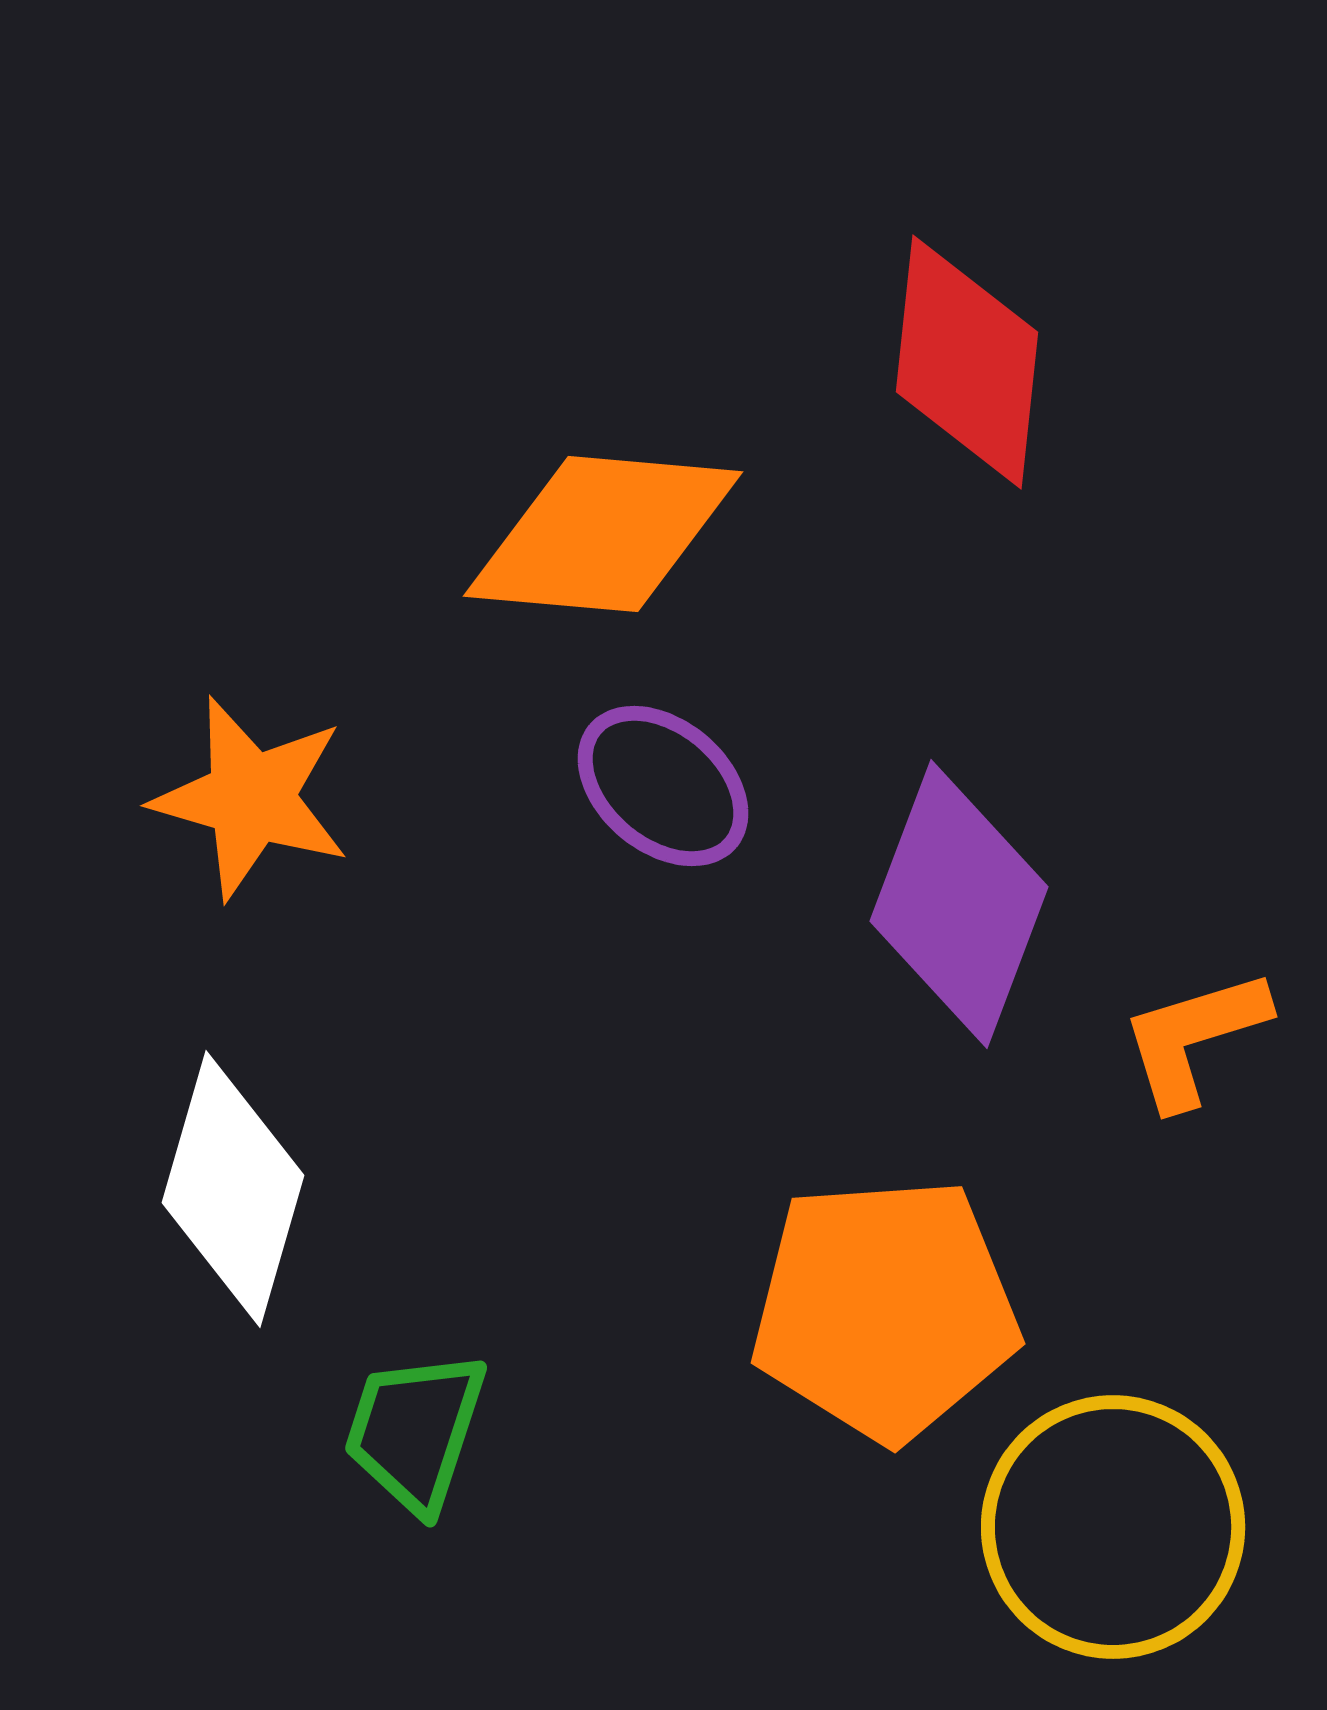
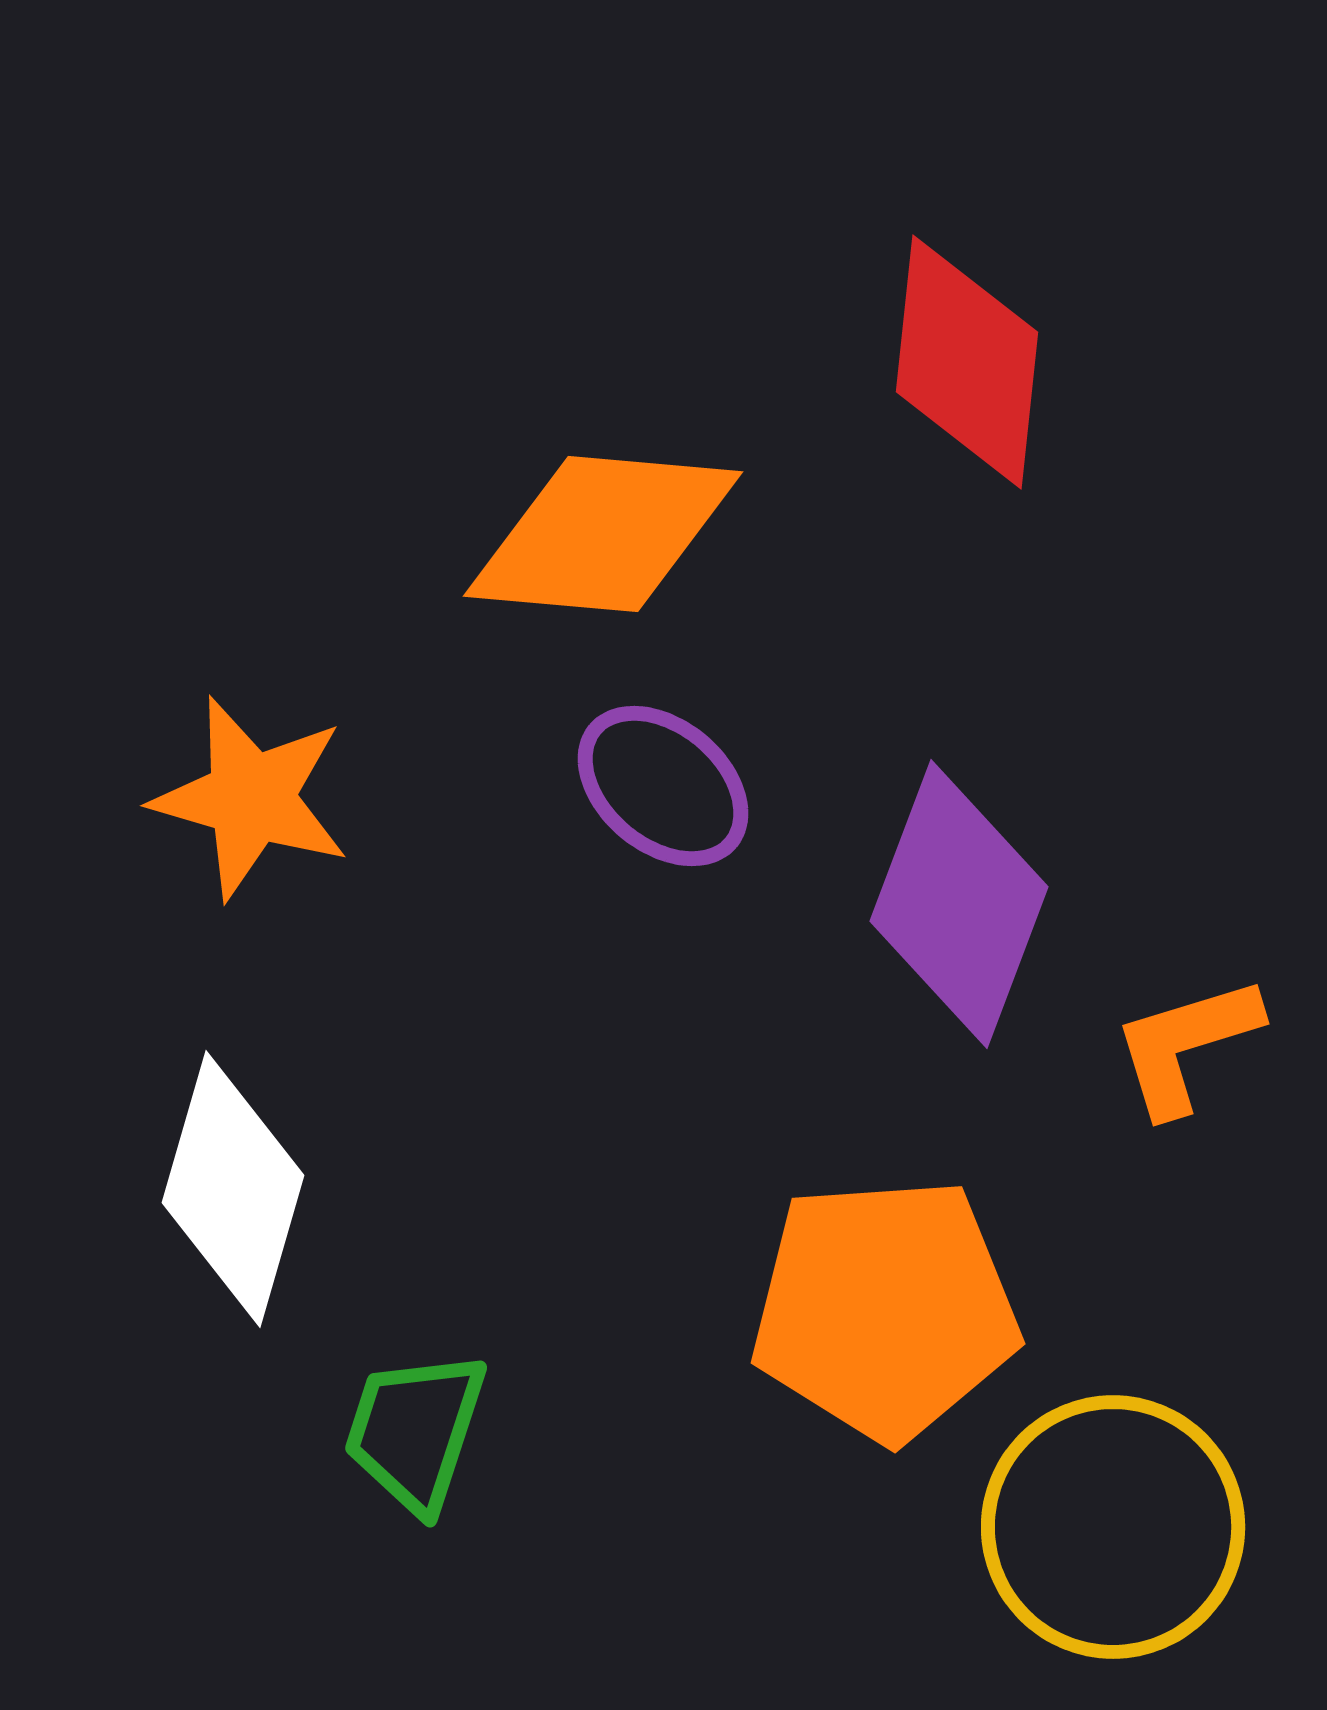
orange L-shape: moved 8 px left, 7 px down
